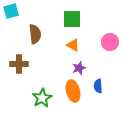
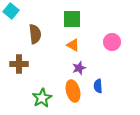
cyan square: rotated 35 degrees counterclockwise
pink circle: moved 2 px right
